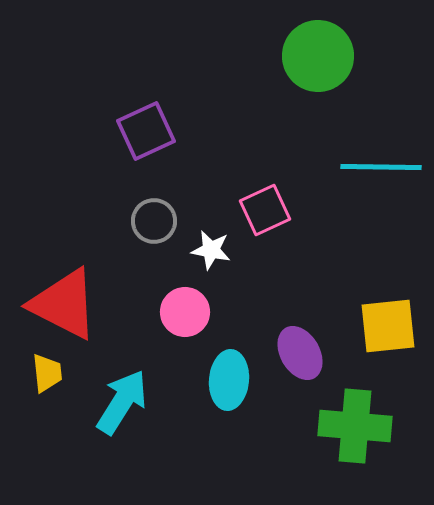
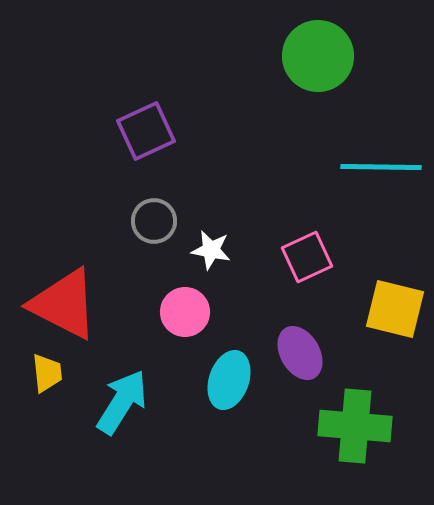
pink square: moved 42 px right, 47 px down
yellow square: moved 7 px right, 17 px up; rotated 20 degrees clockwise
cyan ellipse: rotated 14 degrees clockwise
